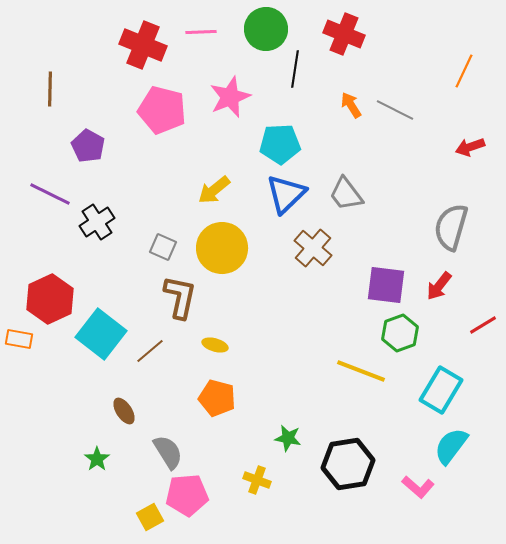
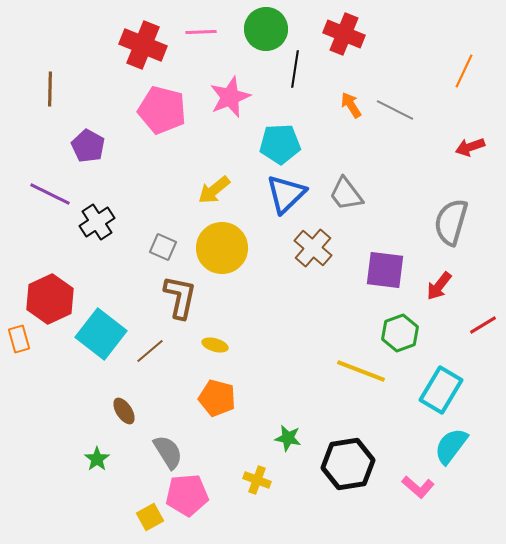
gray semicircle at (451, 227): moved 5 px up
purple square at (386, 285): moved 1 px left, 15 px up
orange rectangle at (19, 339): rotated 64 degrees clockwise
